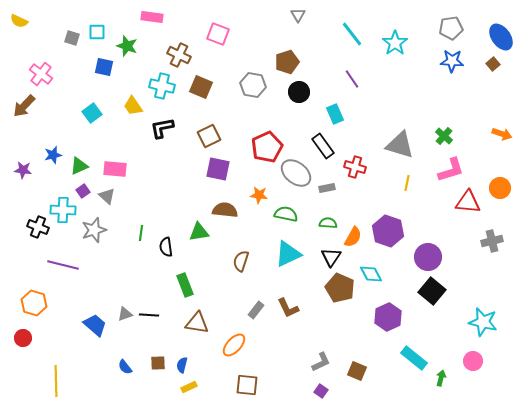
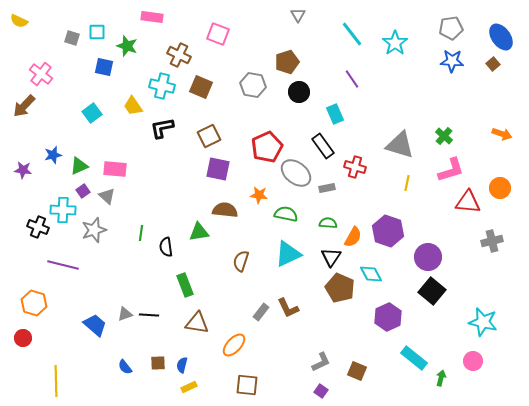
gray rectangle at (256, 310): moved 5 px right, 2 px down
